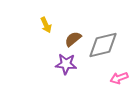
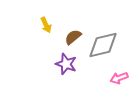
brown semicircle: moved 2 px up
purple star: rotated 15 degrees clockwise
